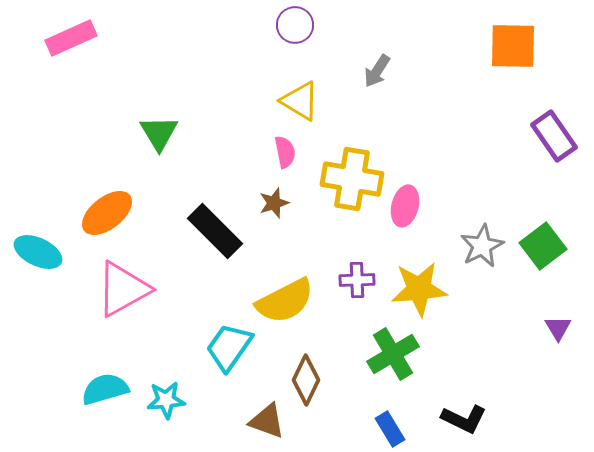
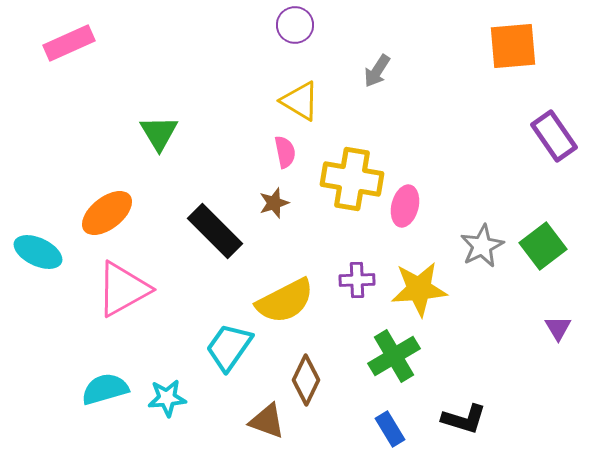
pink rectangle: moved 2 px left, 5 px down
orange square: rotated 6 degrees counterclockwise
green cross: moved 1 px right, 2 px down
cyan star: moved 1 px right, 2 px up
black L-shape: rotated 9 degrees counterclockwise
